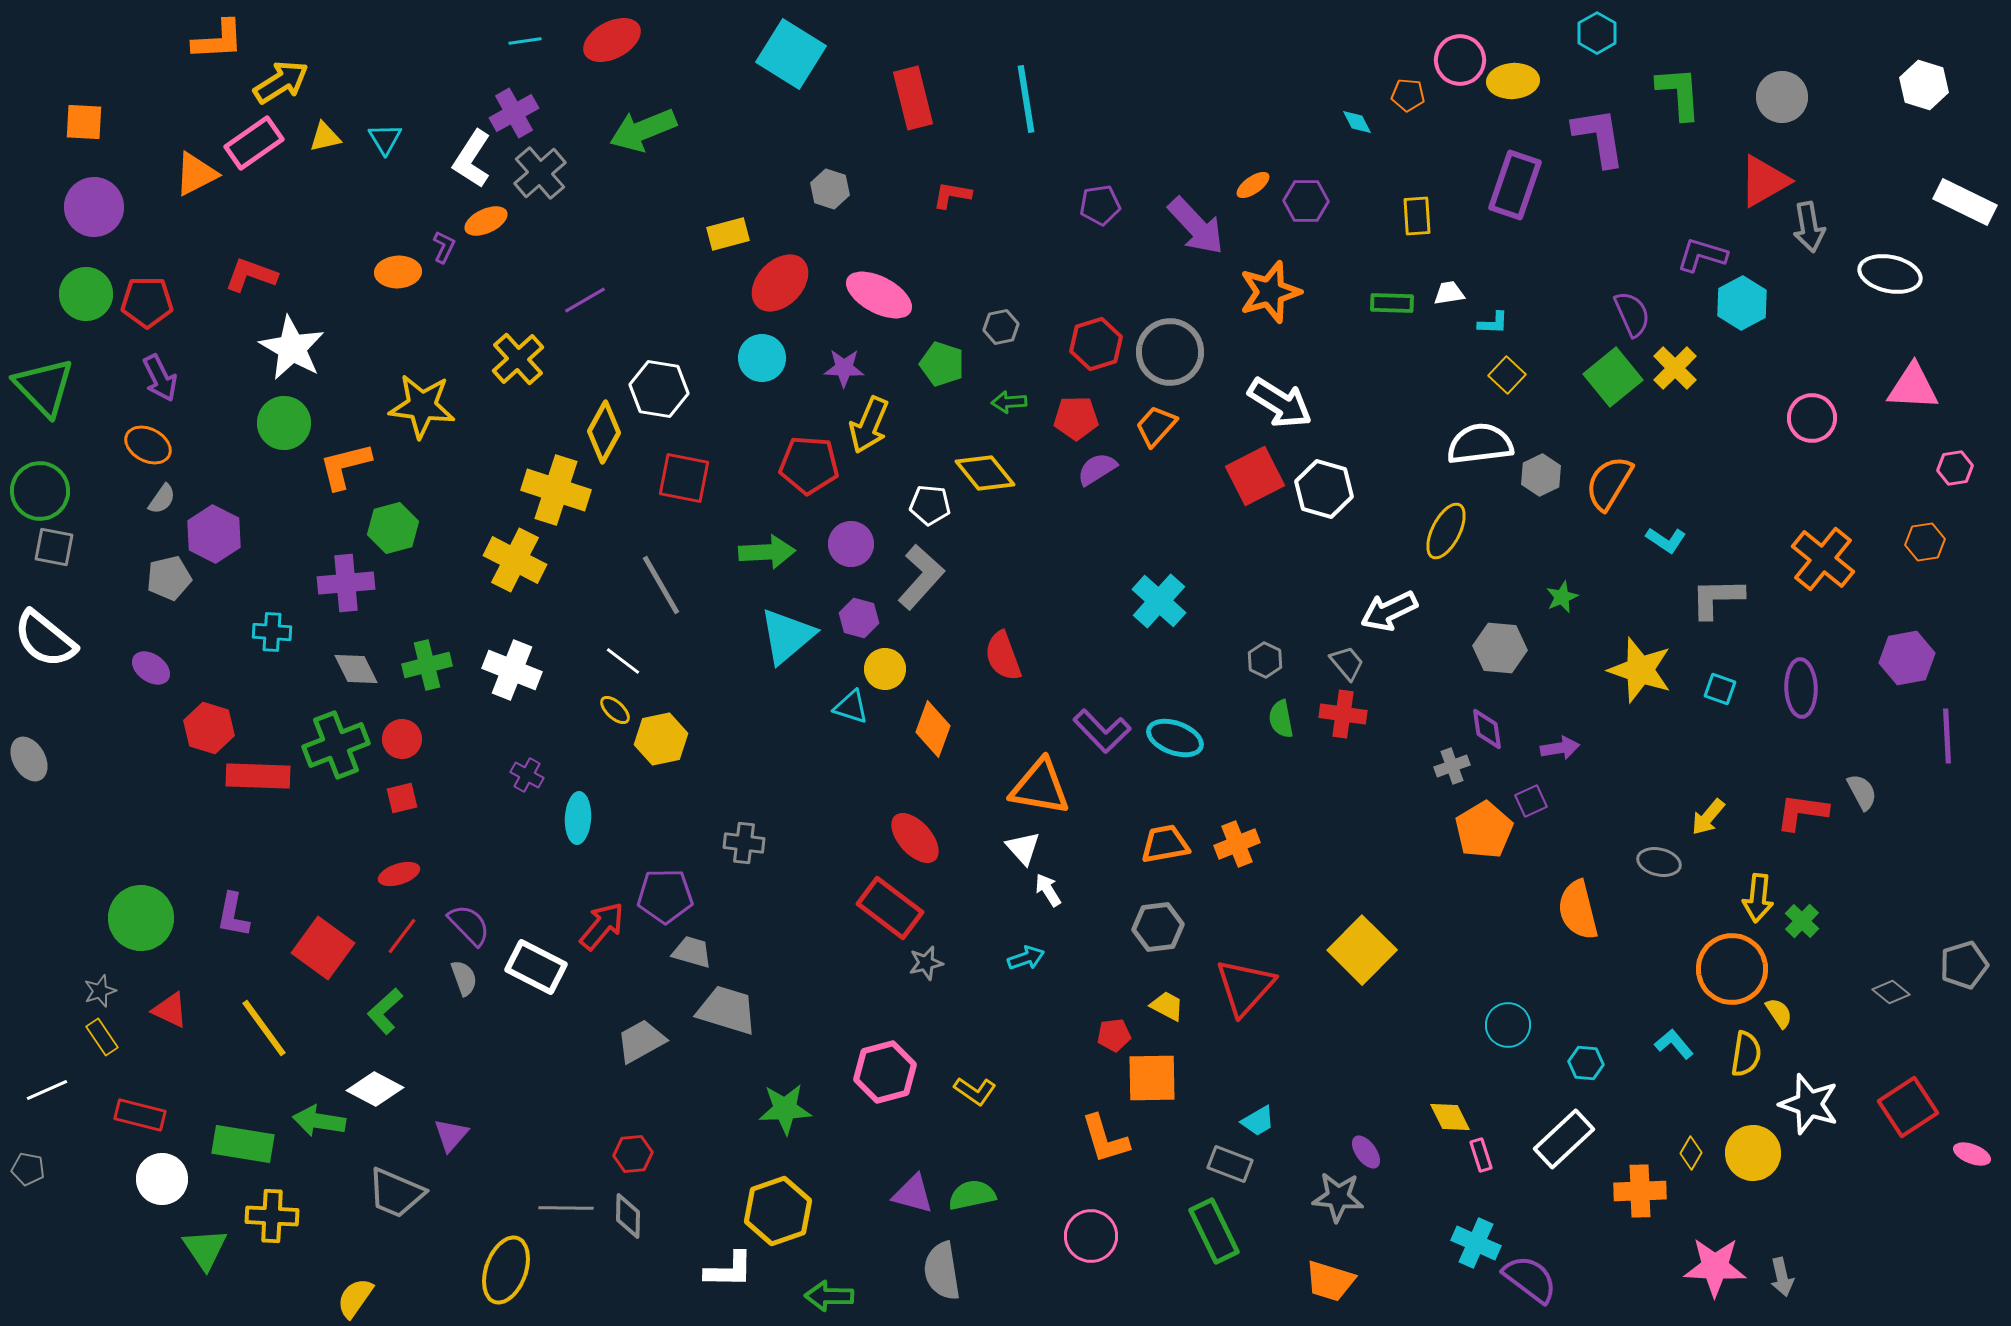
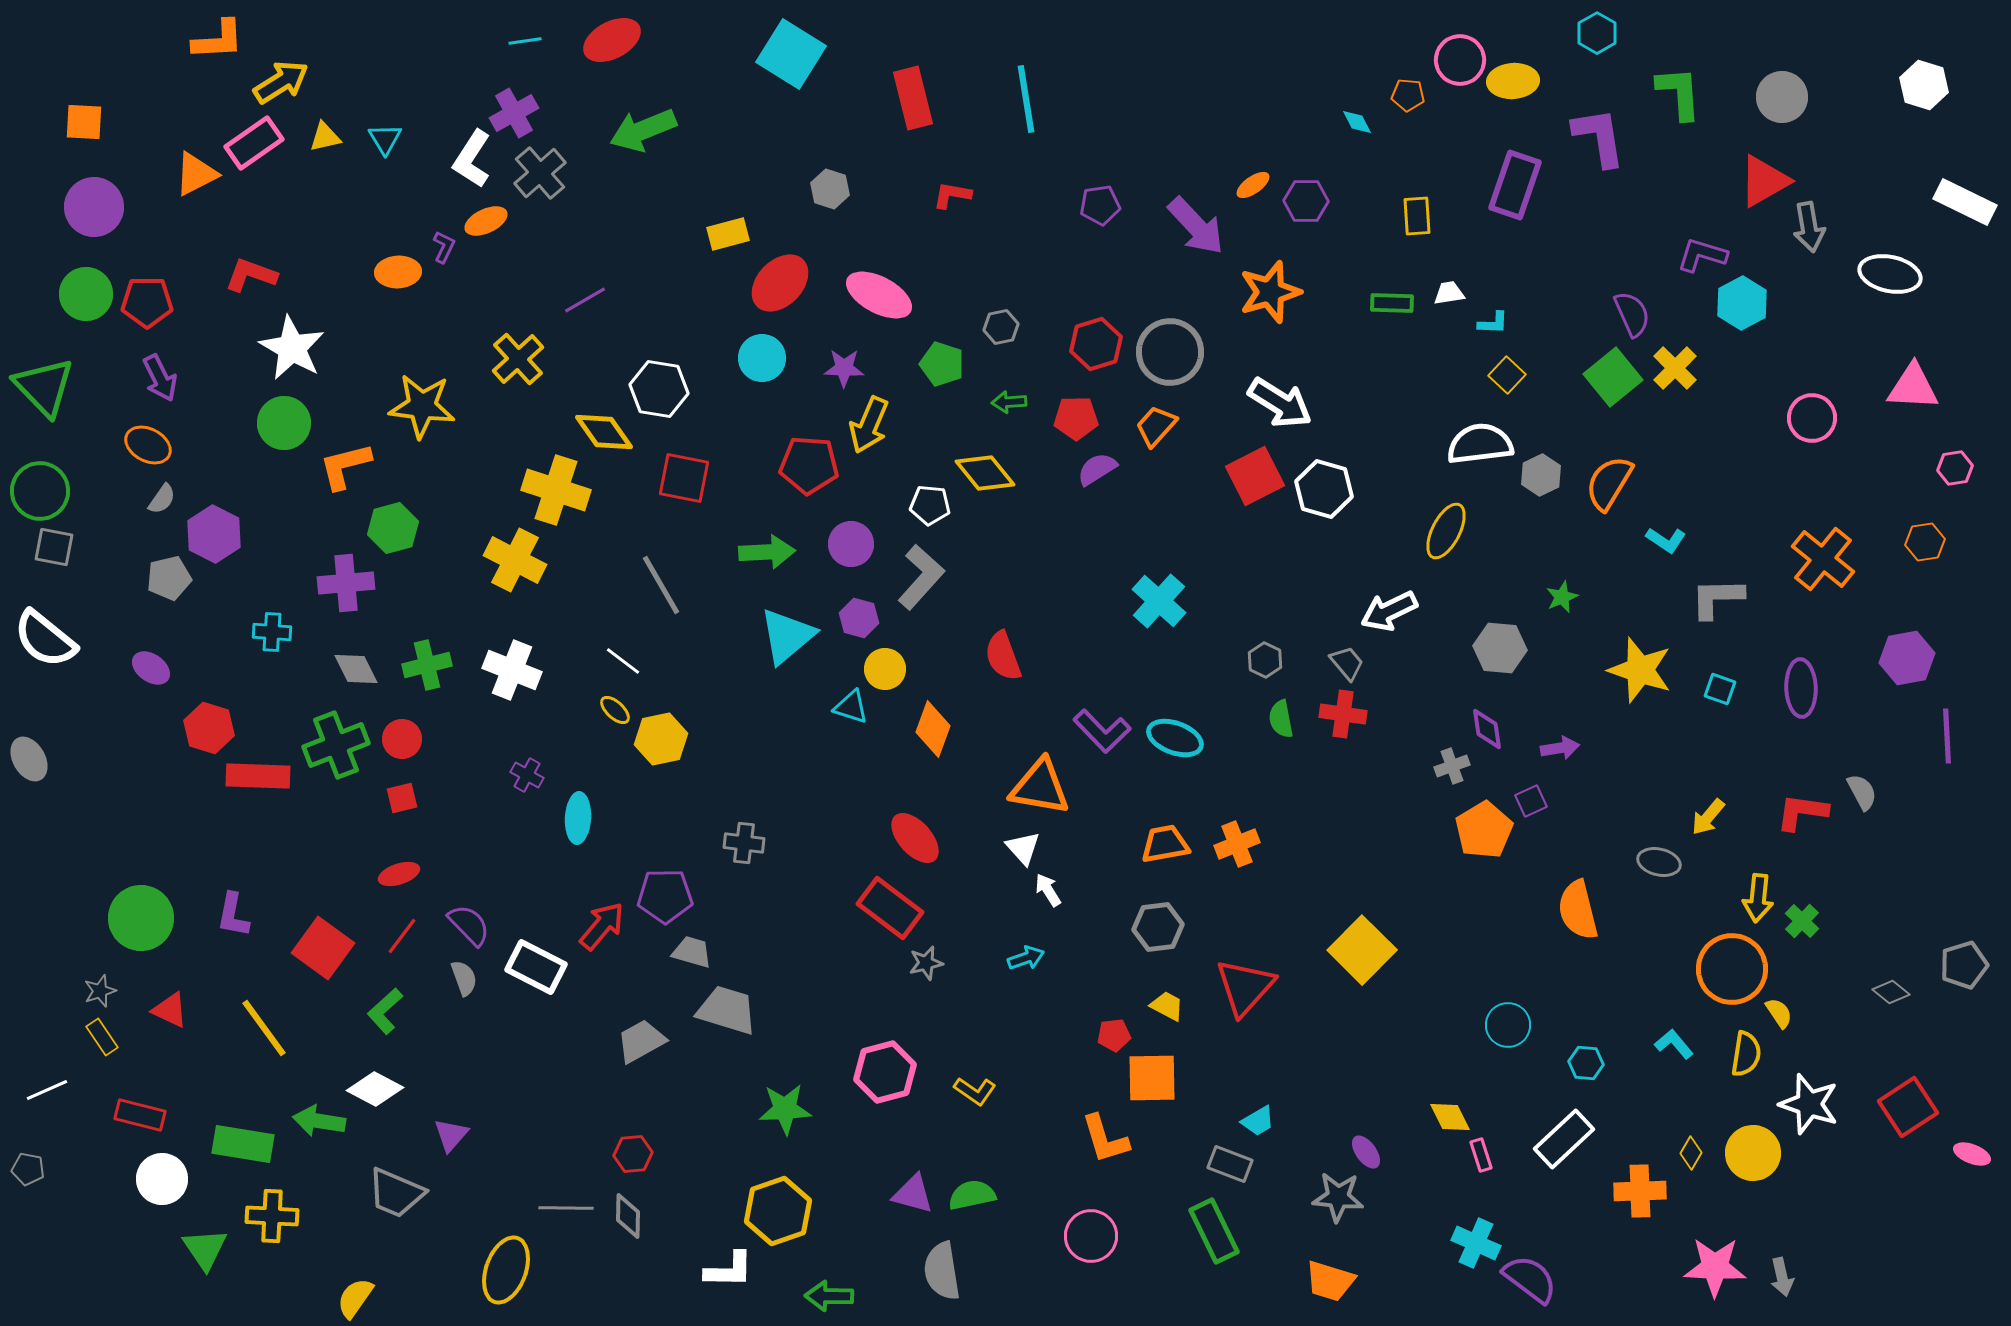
yellow diamond at (604, 432): rotated 64 degrees counterclockwise
